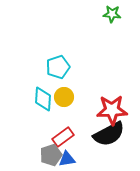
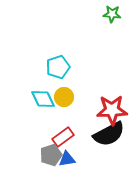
cyan diamond: rotated 30 degrees counterclockwise
